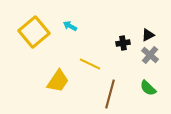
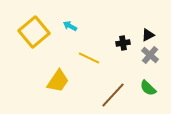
yellow line: moved 1 px left, 6 px up
brown line: moved 3 px right, 1 px down; rotated 28 degrees clockwise
